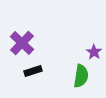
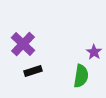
purple cross: moved 1 px right, 1 px down
